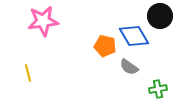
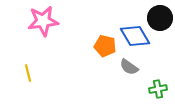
black circle: moved 2 px down
blue diamond: moved 1 px right
